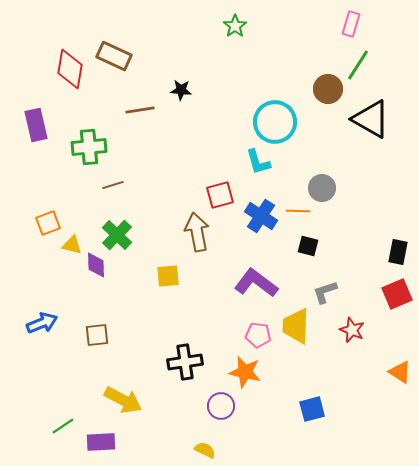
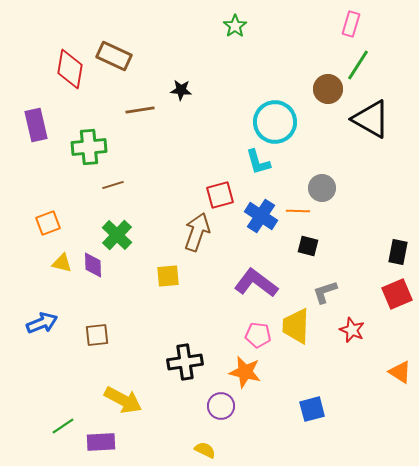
brown arrow at (197, 232): rotated 30 degrees clockwise
yellow triangle at (72, 245): moved 10 px left, 18 px down
purple diamond at (96, 265): moved 3 px left
